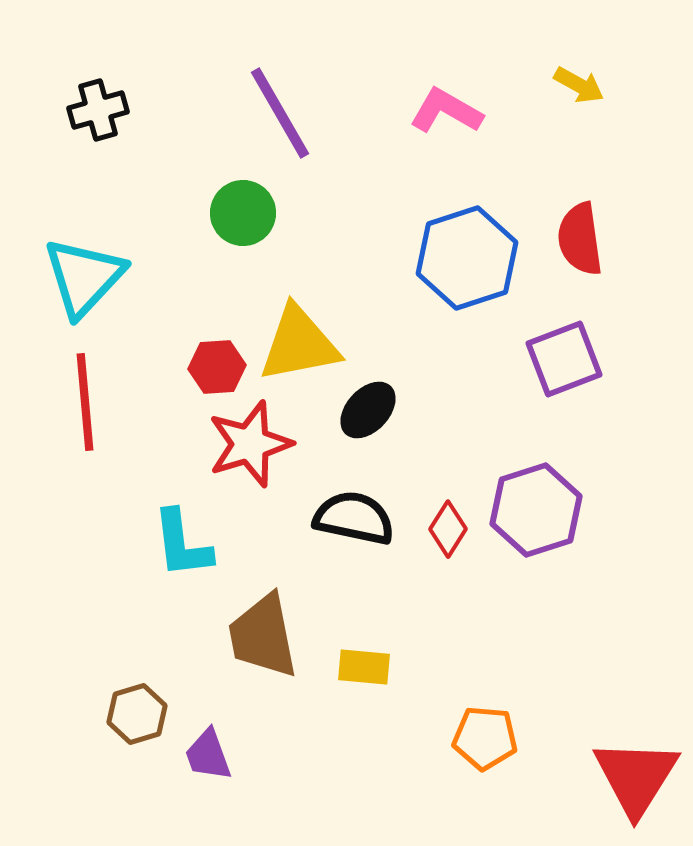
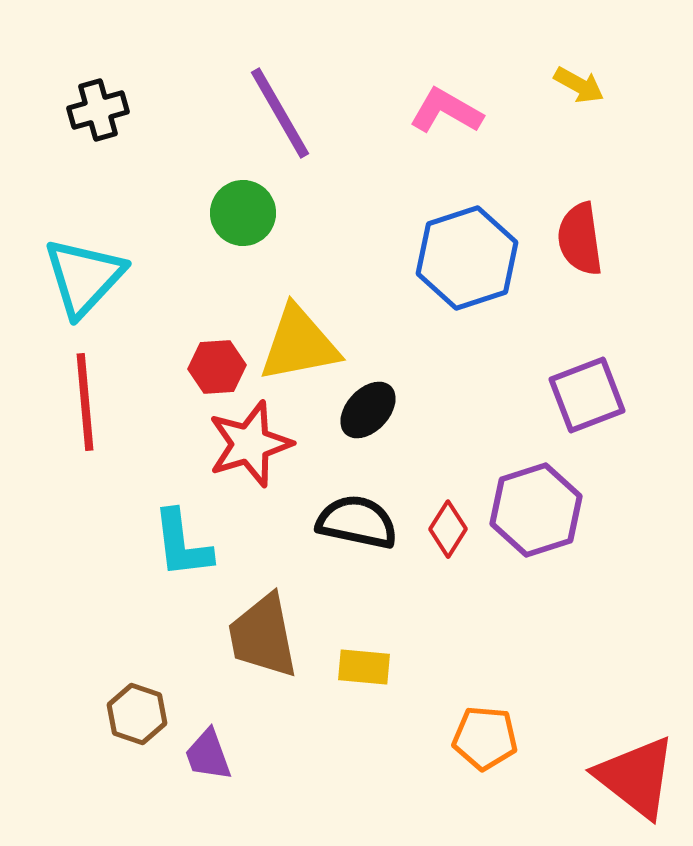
purple square: moved 23 px right, 36 px down
black semicircle: moved 3 px right, 4 px down
brown hexagon: rotated 24 degrees counterclockwise
red triangle: rotated 24 degrees counterclockwise
